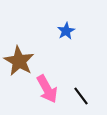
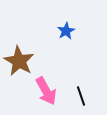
pink arrow: moved 1 px left, 2 px down
black line: rotated 18 degrees clockwise
